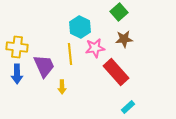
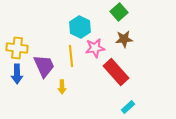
yellow cross: moved 1 px down
yellow line: moved 1 px right, 2 px down
